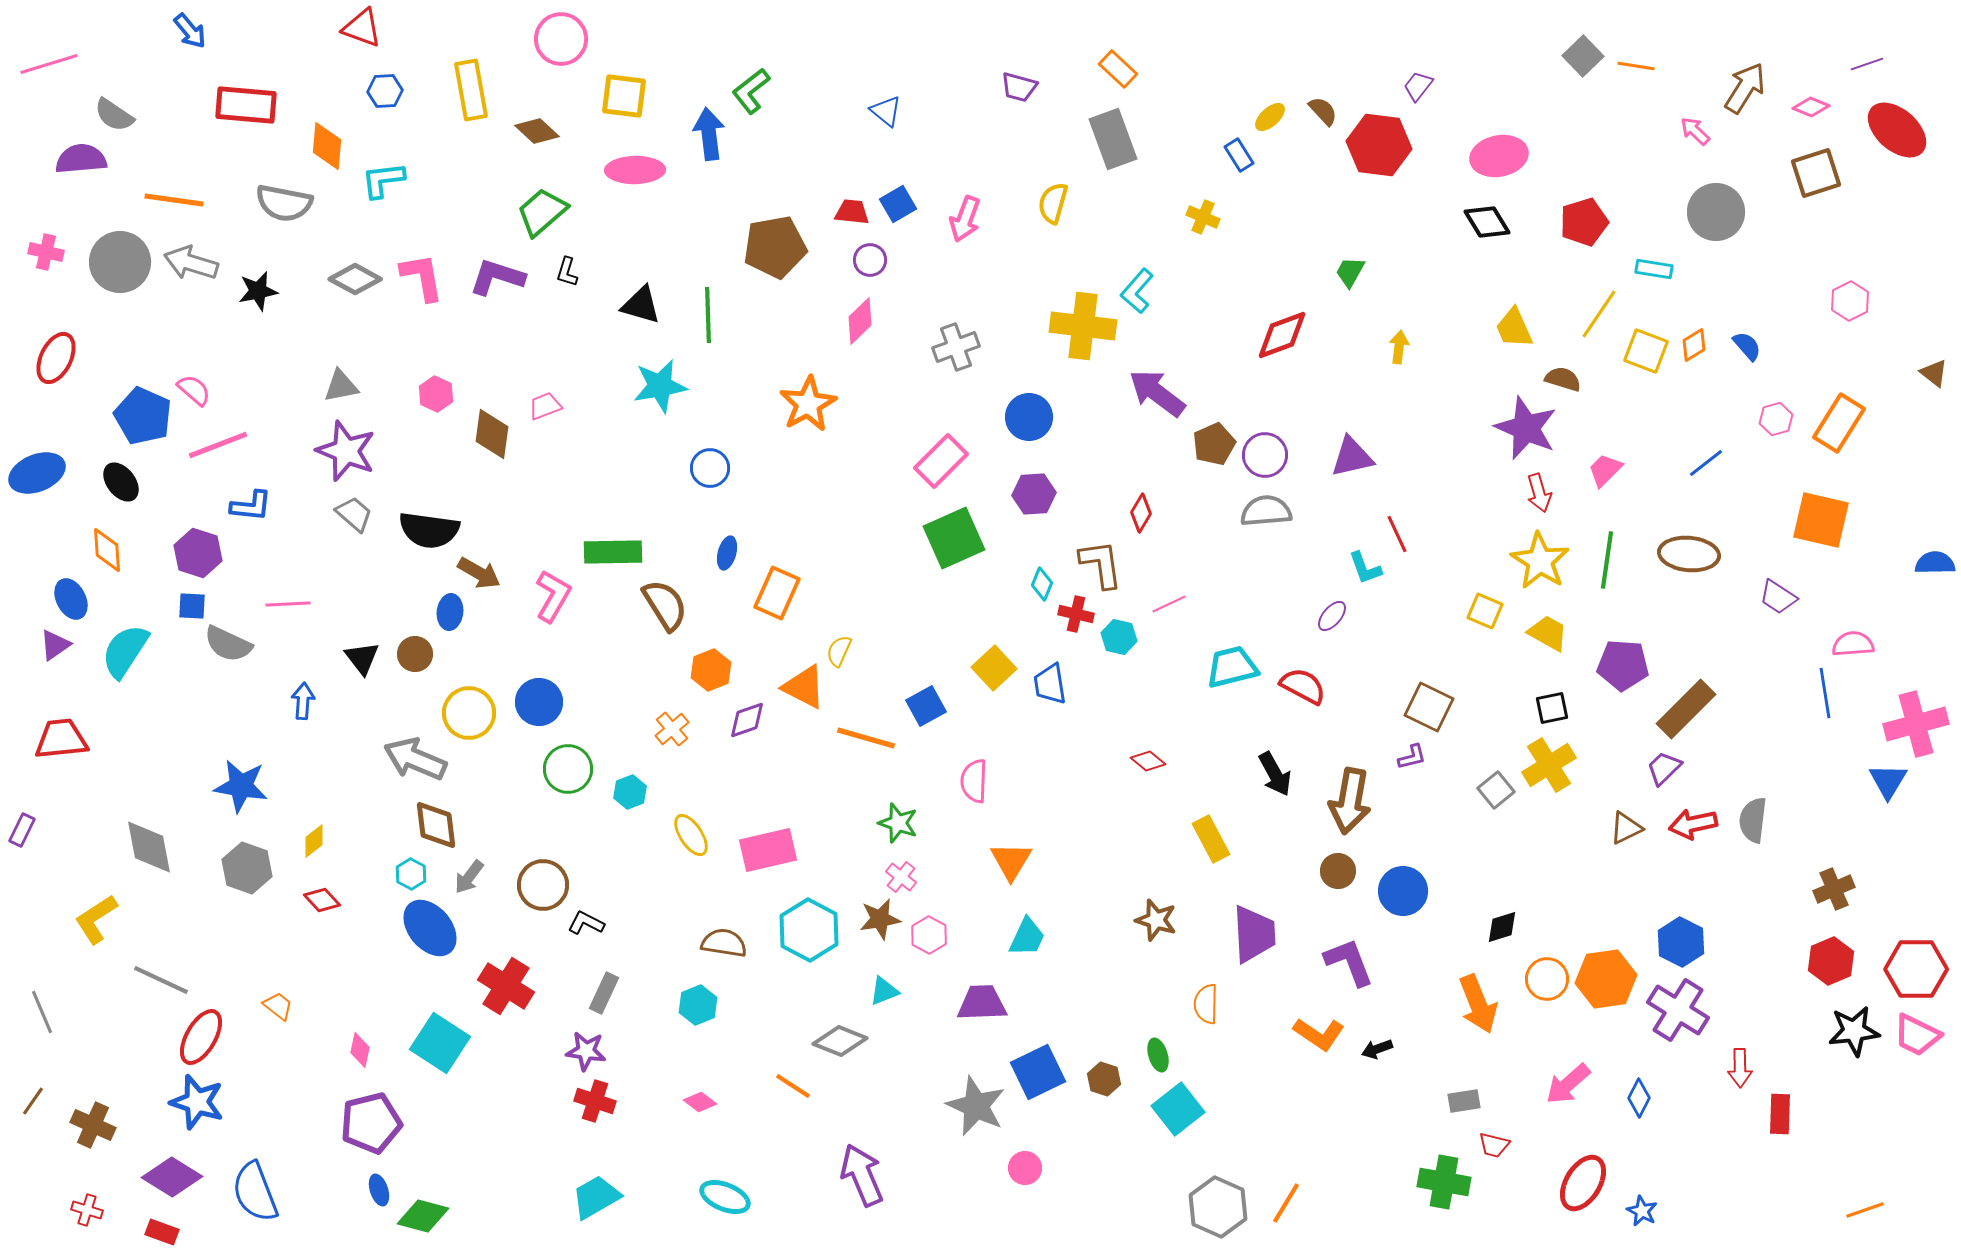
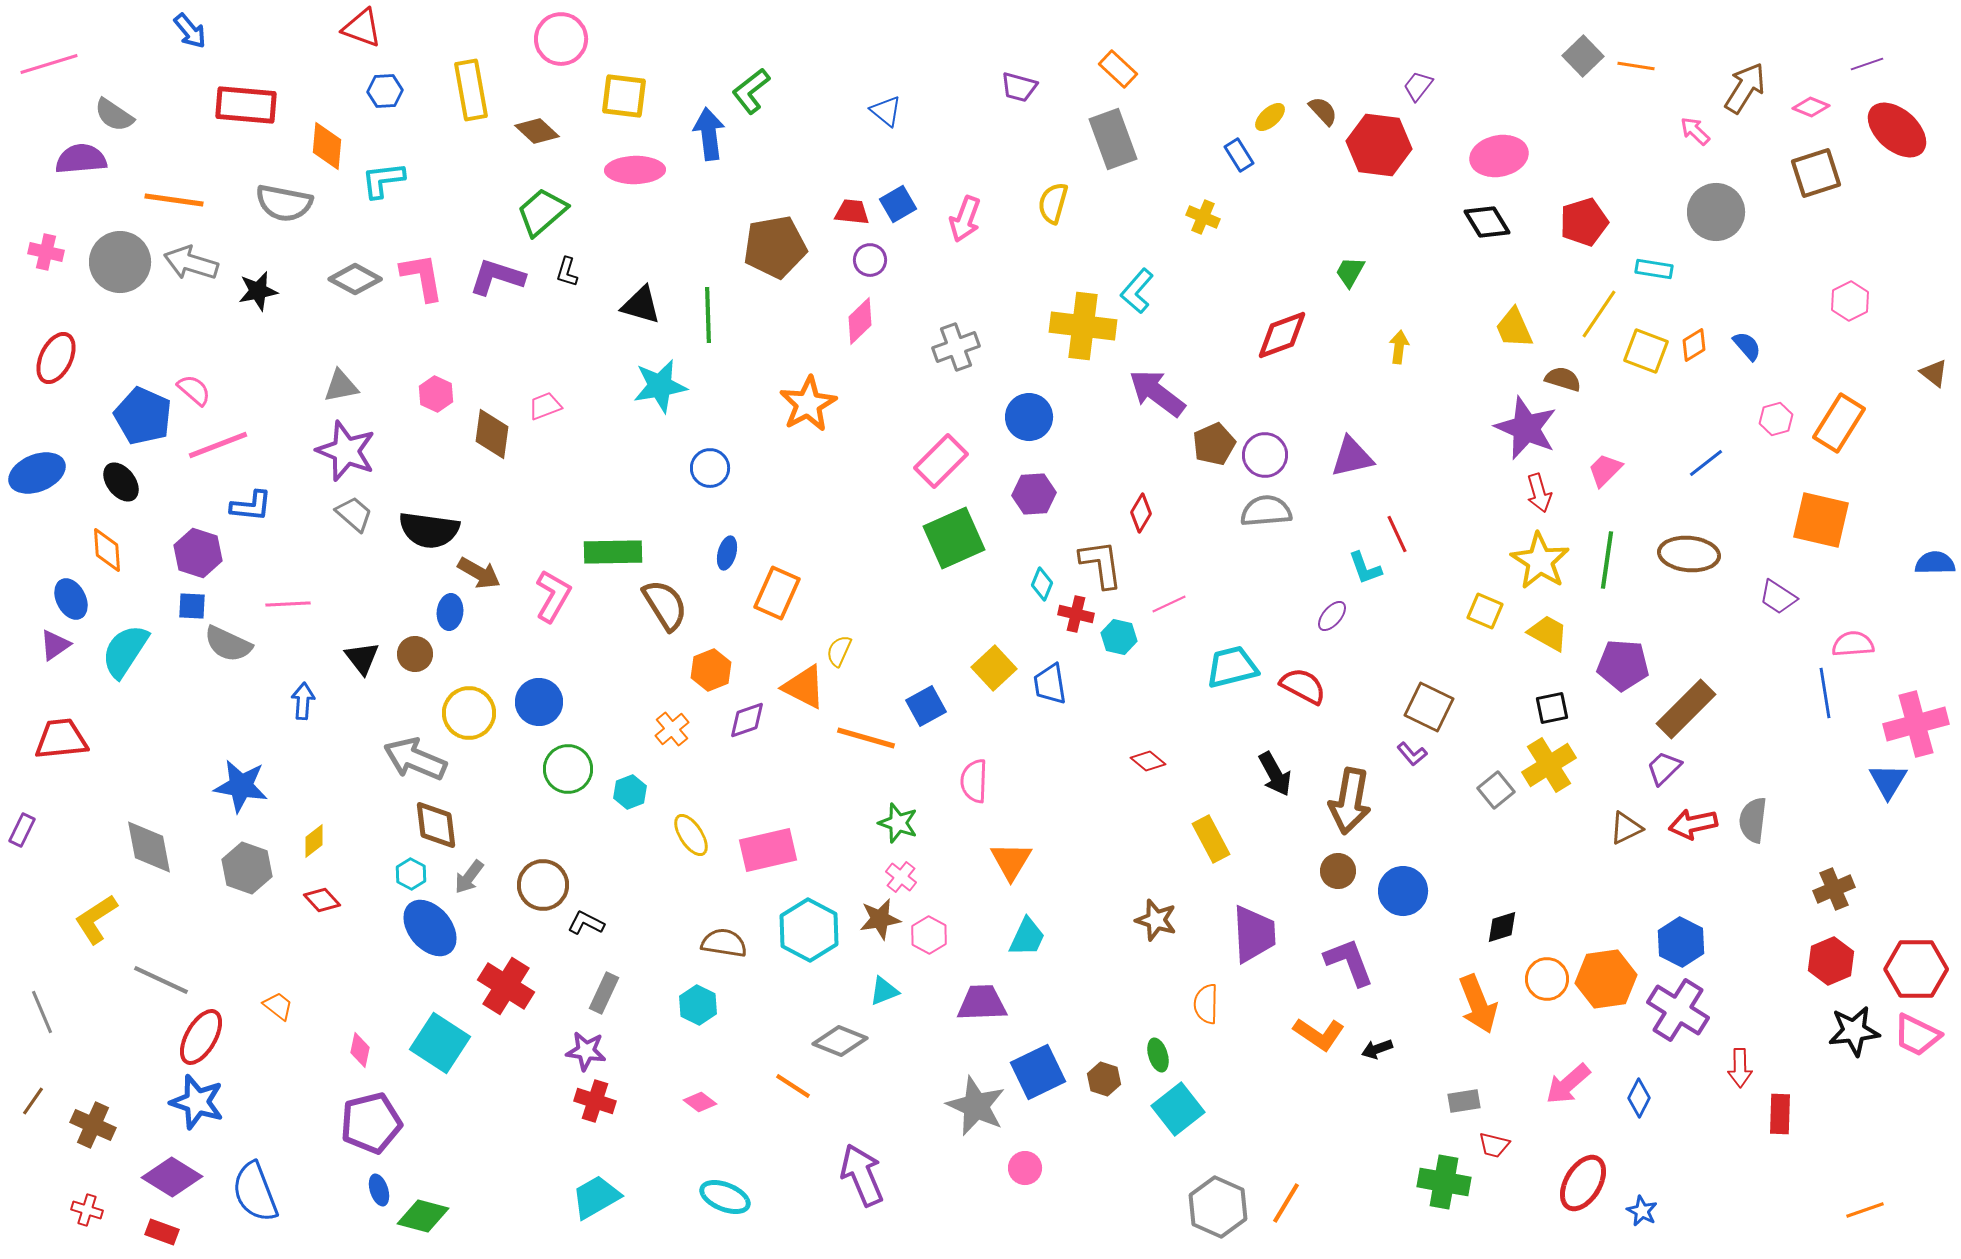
purple L-shape at (1412, 757): moved 3 px up; rotated 64 degrees clockwise
cyan hexagon at (698, 1005): rotated 12 degrees counterclockwise
